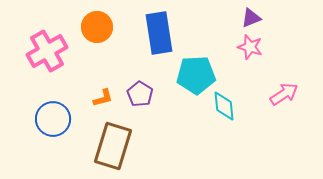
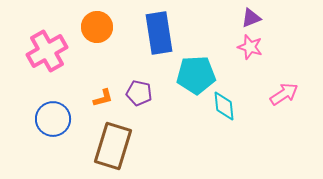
purple pentagon: moved 1 px left, 1 px up; rotated 20 degrees counterclockwise
